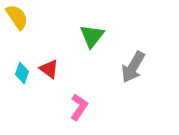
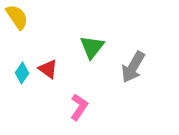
green triangle: moved 11 px down
red triangle: moved 1 px left
cyan diamond: rotated 15 degrees clockwise
